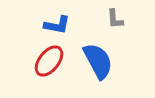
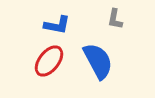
gray L-shape: rotated 15 degrees clockwise
